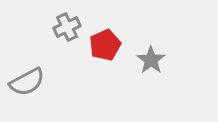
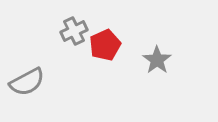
gray cross: moved 7 px right, 4 px down
gray star: moved 6 px right
